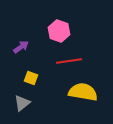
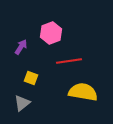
pink hexagon: moved 8 px left, 2 px down; rotated 20 degrees clockwise
purple arrow: rotated 21 degrees counterclockwise
